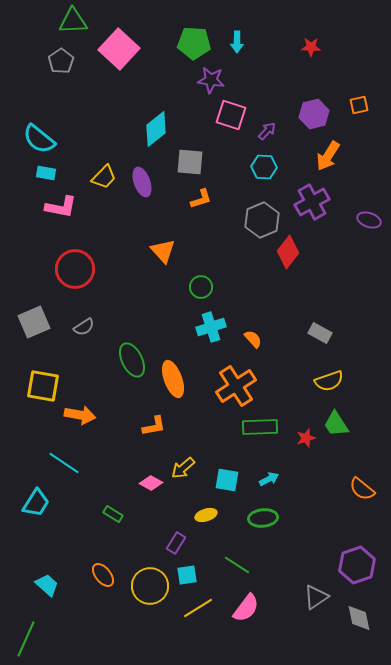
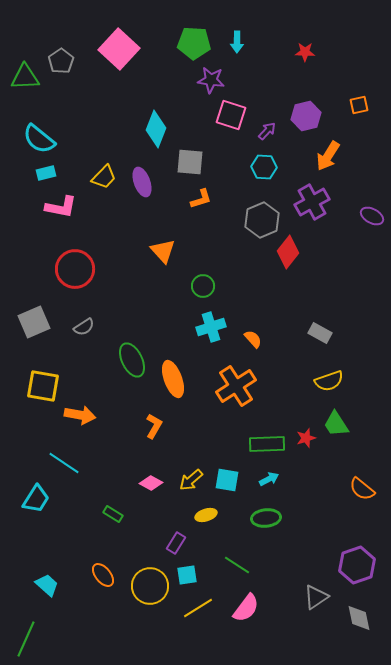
green triangle at (73, 21): moved 48 px left, 56 px down
red star at (311, 47): moved 6 px left, 5 px down
purple hexagon at (314, 114): moved 8 px left, 2 px down
cyan diamond at (156, 129): rotated 30 degrees counterclockwise
cyan rectangle at (46, 173): rotated 24 degrees counterclockwise
purple ellipse at (369, 220): moved 3 px right, 4 px up; rotated 10 degrees clockwise
green circle at (201, 287): moved 2 px right, 1 px up
orange L-shape at (154, 426): rotated 50 degrees counterclockwise
green rectangle at (260, 427): moved 7 px right, 17 px down
yellow arrow at (183, 468): moved 8 px right, 12 px down
cyan trapezoid at (36, 503): moved 4 px up
green ellipse at (263, 518): moved 3 px right
